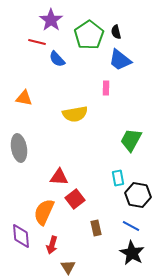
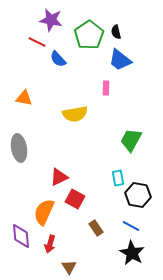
purple star: rotated 25 degrees counterclockwise
red line: rotated 12 degrees clockwise
blue semicircle: moved 1 px right
red triangle: rotated 30 degrees counterclockwise
red square: rotated 24 degrees counterclockwise
brown rectangle: rotated 21 degrees counterclockwise
red arrow: moved 2 px left, 1 px up
brown triangle: moved 1 px right
